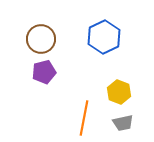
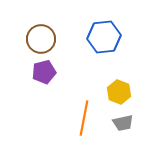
blue hexagon: rotated 20 degrees clockwise
